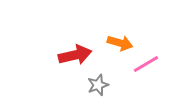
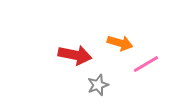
red arrow: rotated 24 degrees clockwise
